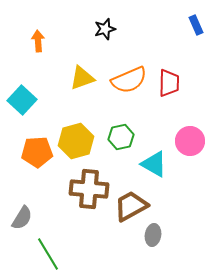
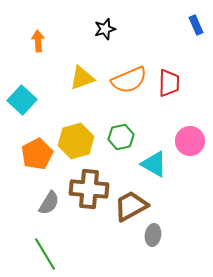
orange pentagon: moved 2 px down; rotated 24 degrees counterclockwise
gray semicircle: moved 27 px right, 15 px up
green line: moved 3 px left
